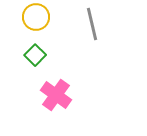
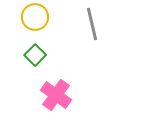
yellow circle: moved 1 px left
